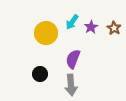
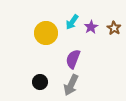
black circle: moved 8 px down
gray arrow: rotated 30 degrees clockwise
